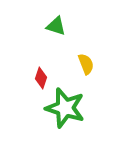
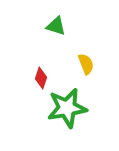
green star: moved 2 px right; rotated 27 degrees counterclockwise
